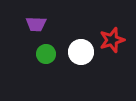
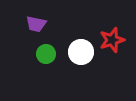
purple trapezoid: rotated 10 degrees clockwise
